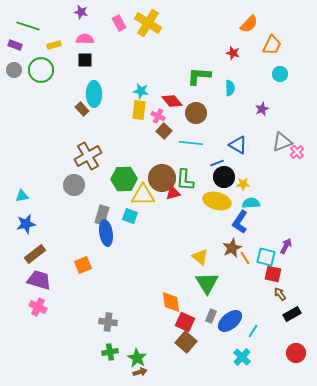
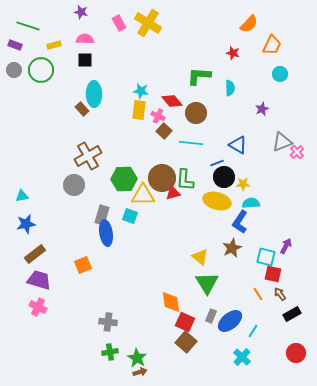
orange line at (245, 258): moved 13 px right, 36 px down
